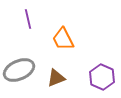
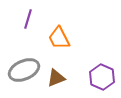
purple line: rotated 30 degrees clockwise
orange trapezoid: moved 4 px left, 1 px up
gray ellipse: moved 5 px right
